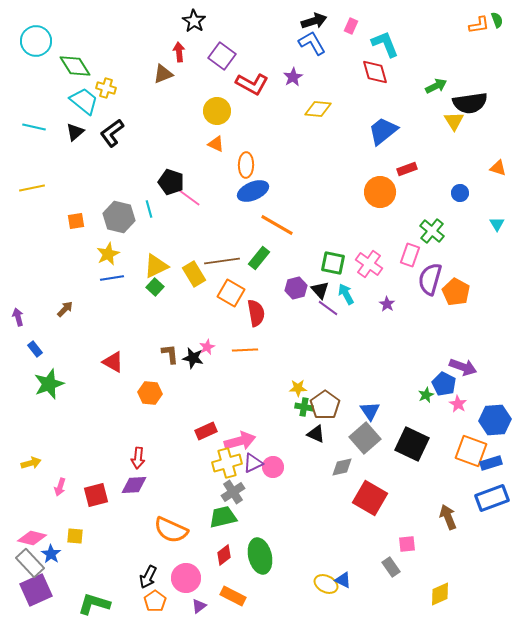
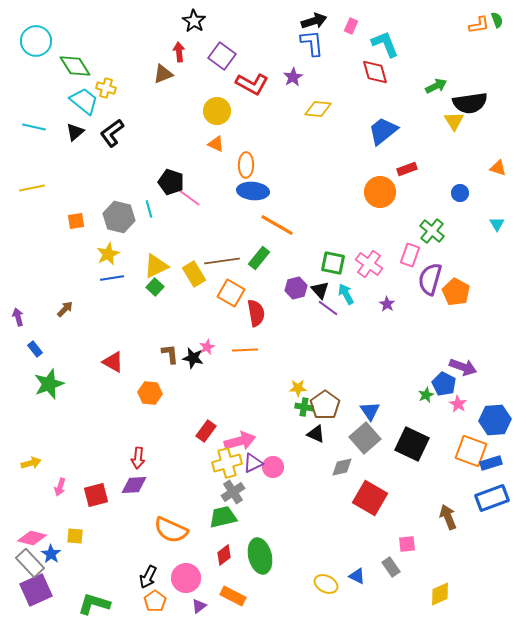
blue L-shape at (312, 43): rotated 24 degrees clockwise
blue ellipse at (253, 191): rotated 28 degrees clockwise
red rectangle at (206, 431): rotated 30 degrees counterclockwise
blue triangle at (343, 580): moved 14 px right, 4 px up
